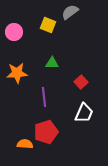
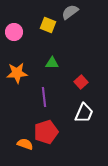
orange semicircle: rotated 14 degrees clockwise
